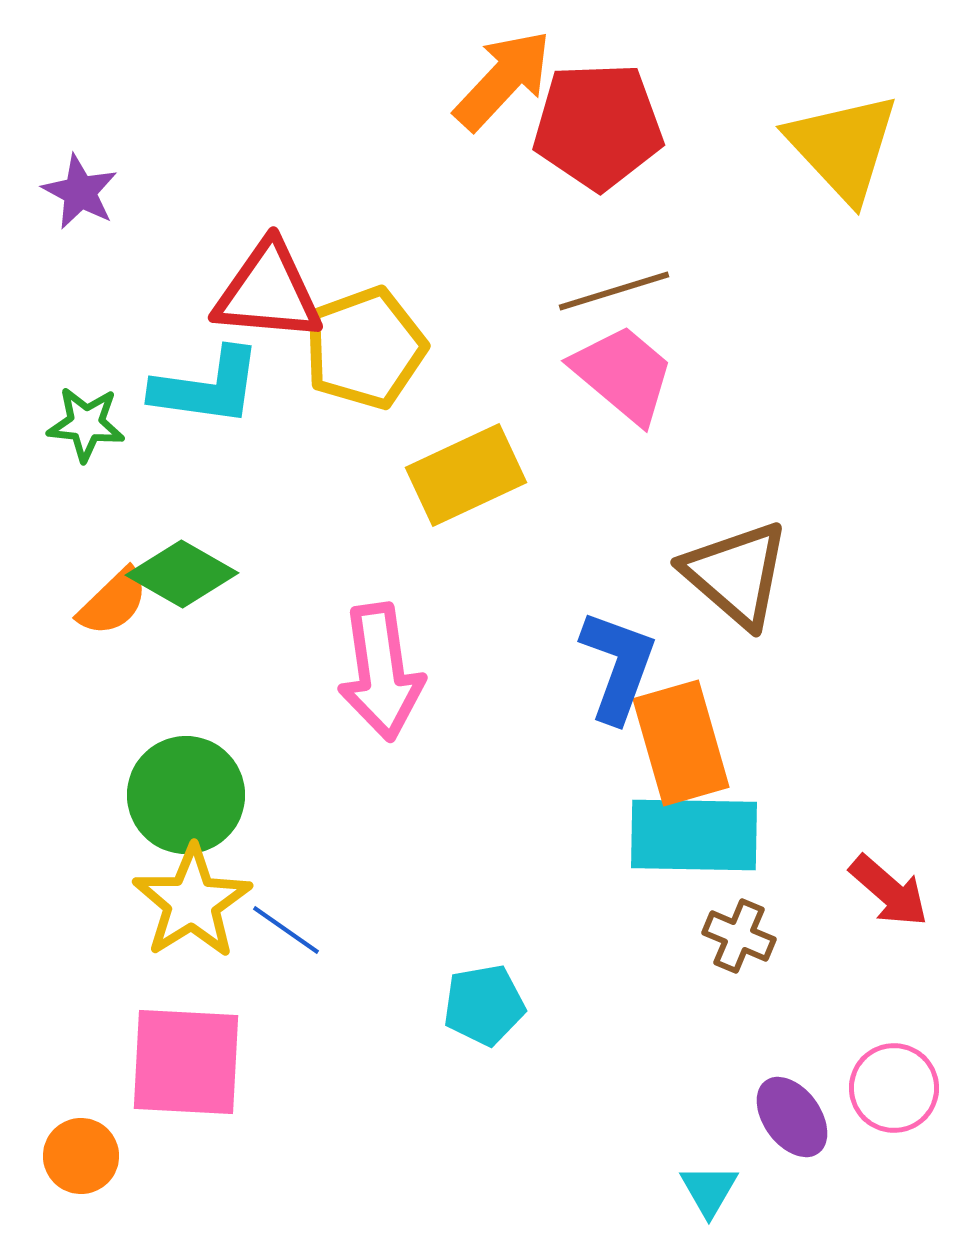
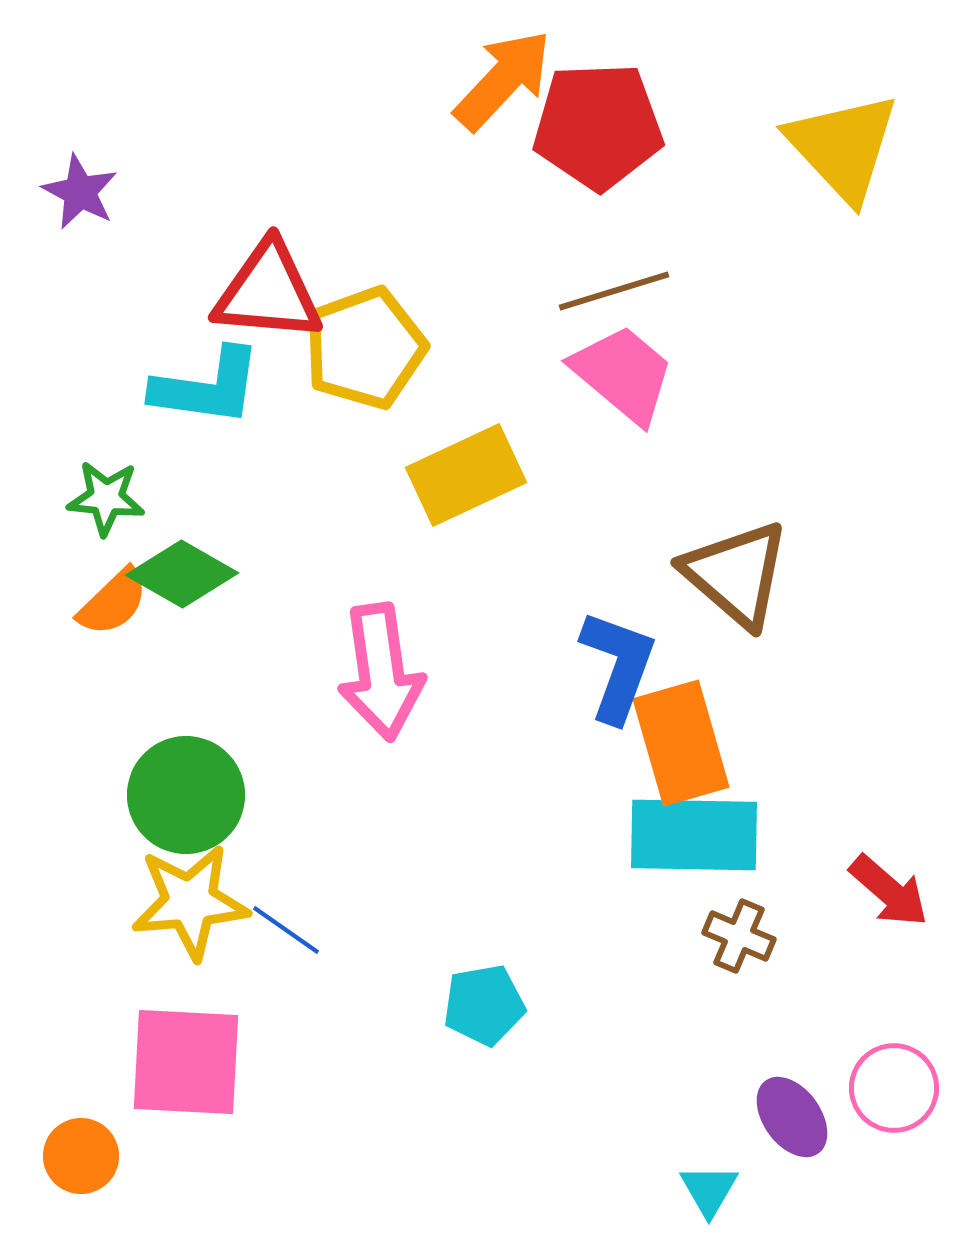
green star: moved 20 px right, 74 px down
yellow star: moved 2 px left; rotated 27 degrees clockwise
